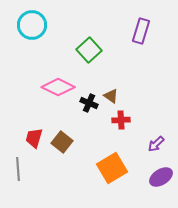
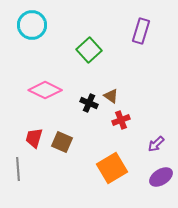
pink diamond: moved 13 px left, 3 px down
red cross: rotated 18 degrees counterclockwise
brown square: rotated 15 degrees counterclockwise
